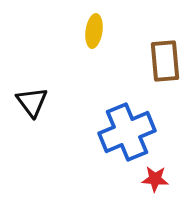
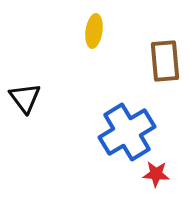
black triangle: moved 7 px left, 4 px up
blue cross: rotated 8 degrees counterclockwise
red star: moved 1 px right, 5 px up
